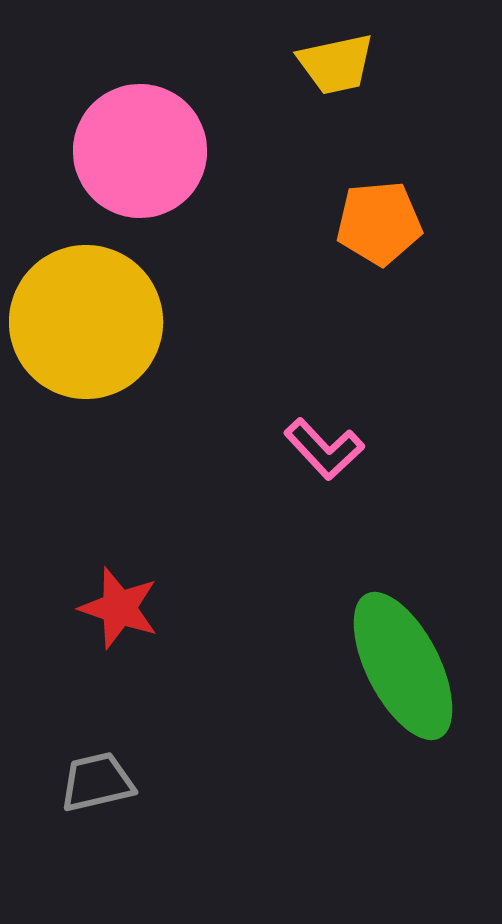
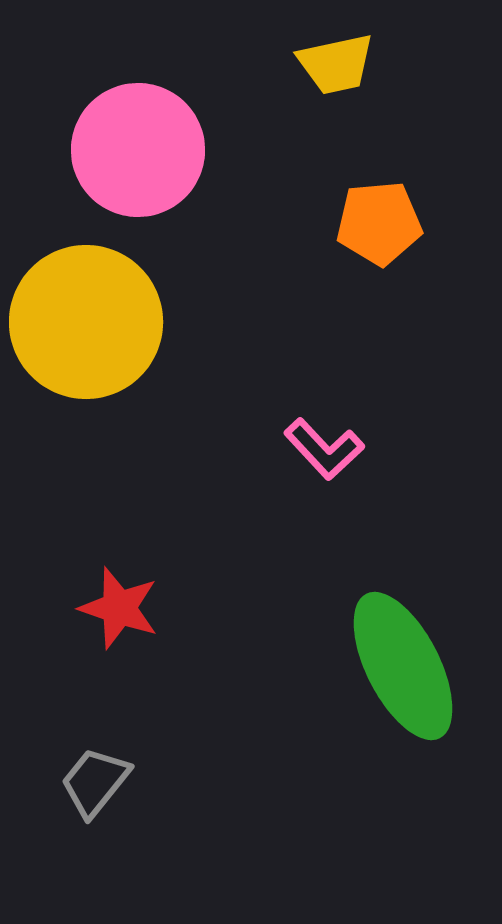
pink circle: moved 2 px left, 1 px up
gray trapezoid: moved 2 px left; rotated 38 degrees counterclockwise
